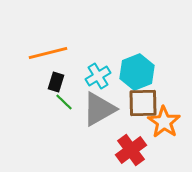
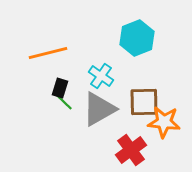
cyan hexagon: moved 34 px up
cyan cross: moved 3 px right; rotated 25 degrees counterclockwise
black rectangle: moved 4 px right, 6 px down
brown square: moved 1 px right, 1 px up
orange star: rotated 28 degrees counterclockwise
